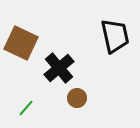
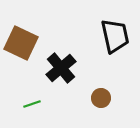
black cross: moved 2 px right
brown circle: moved 24 px right
green line: moved 6 px right, 4 px up; rotated 30 degrees clockwise
